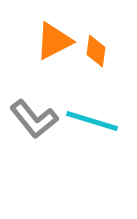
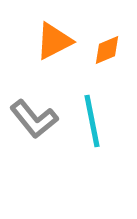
orange diamond: moved 11 px right, 1 px up; rotated 60 degrees clockwise
cyan line: rotated 62 degrees clockwise
